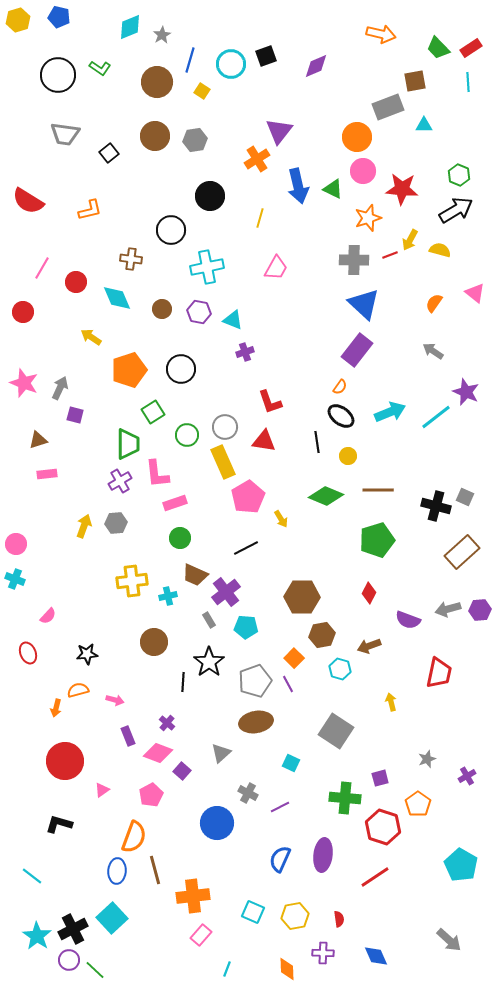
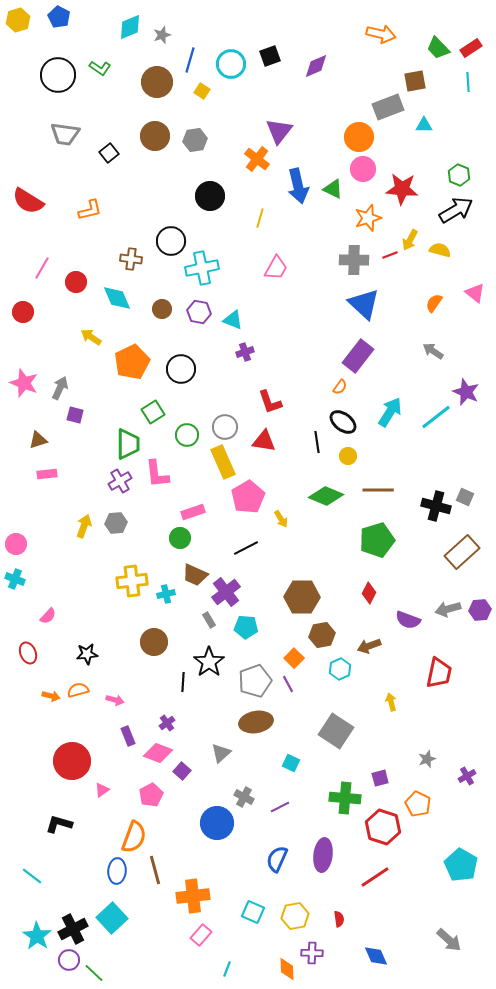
blue pentagon at (59, 17): rotated 15 degrees clockwise
gray star at (162, 35): rotated 12 degrees clockwise
black square at (266, 56): moved 4 px right
orange circle at (357, 137): moved 2 px right
orange cross at (257, 159): rotated 20 degrees counterclockwise
pink circle at (363, 171): moved 2 px up
black circle at (171, 230): moved 11 px down
cyan cross at (207, 267): moved 5 px left, 1 px down
purple rectangle at (357, 350): moved 1 px right, 6 px down
orange pentagon at (129, 370): moved 3 px right, 8 px up; rotated 8 degrees counterclockwise
cyan arrow at (390, 412): rotated 36 degrees counterclockwise
black ellipse at (341, 416): moved 2 px right, 6 px down
pink rectangle at (175, 503): moved 18 px right, 9 px down
cyan cross at (168, 596): moved 2 px left, 2 px up
cyan hexagon at (340, 669): rotated 20 degrees clockwise
orange arrow at (56, 708): moved 5 px left, 12 px up; rotated 90 degrees counterclockwise
purple cross at (167, 723): rotated 14 degrees clockwise
red circle at (65, 761): moved 7 px right
gray cross at (248, 793): moved 4 px left, 4 px down
orange pentagon at (418, 804): rotated 10 degrees counterclockwise
blue semicircle at (280, 859): moved 3 px left
purple cross at (323, 953): moved 11 px left
green line at (95, 970): moved 1 px left, 3 px down
